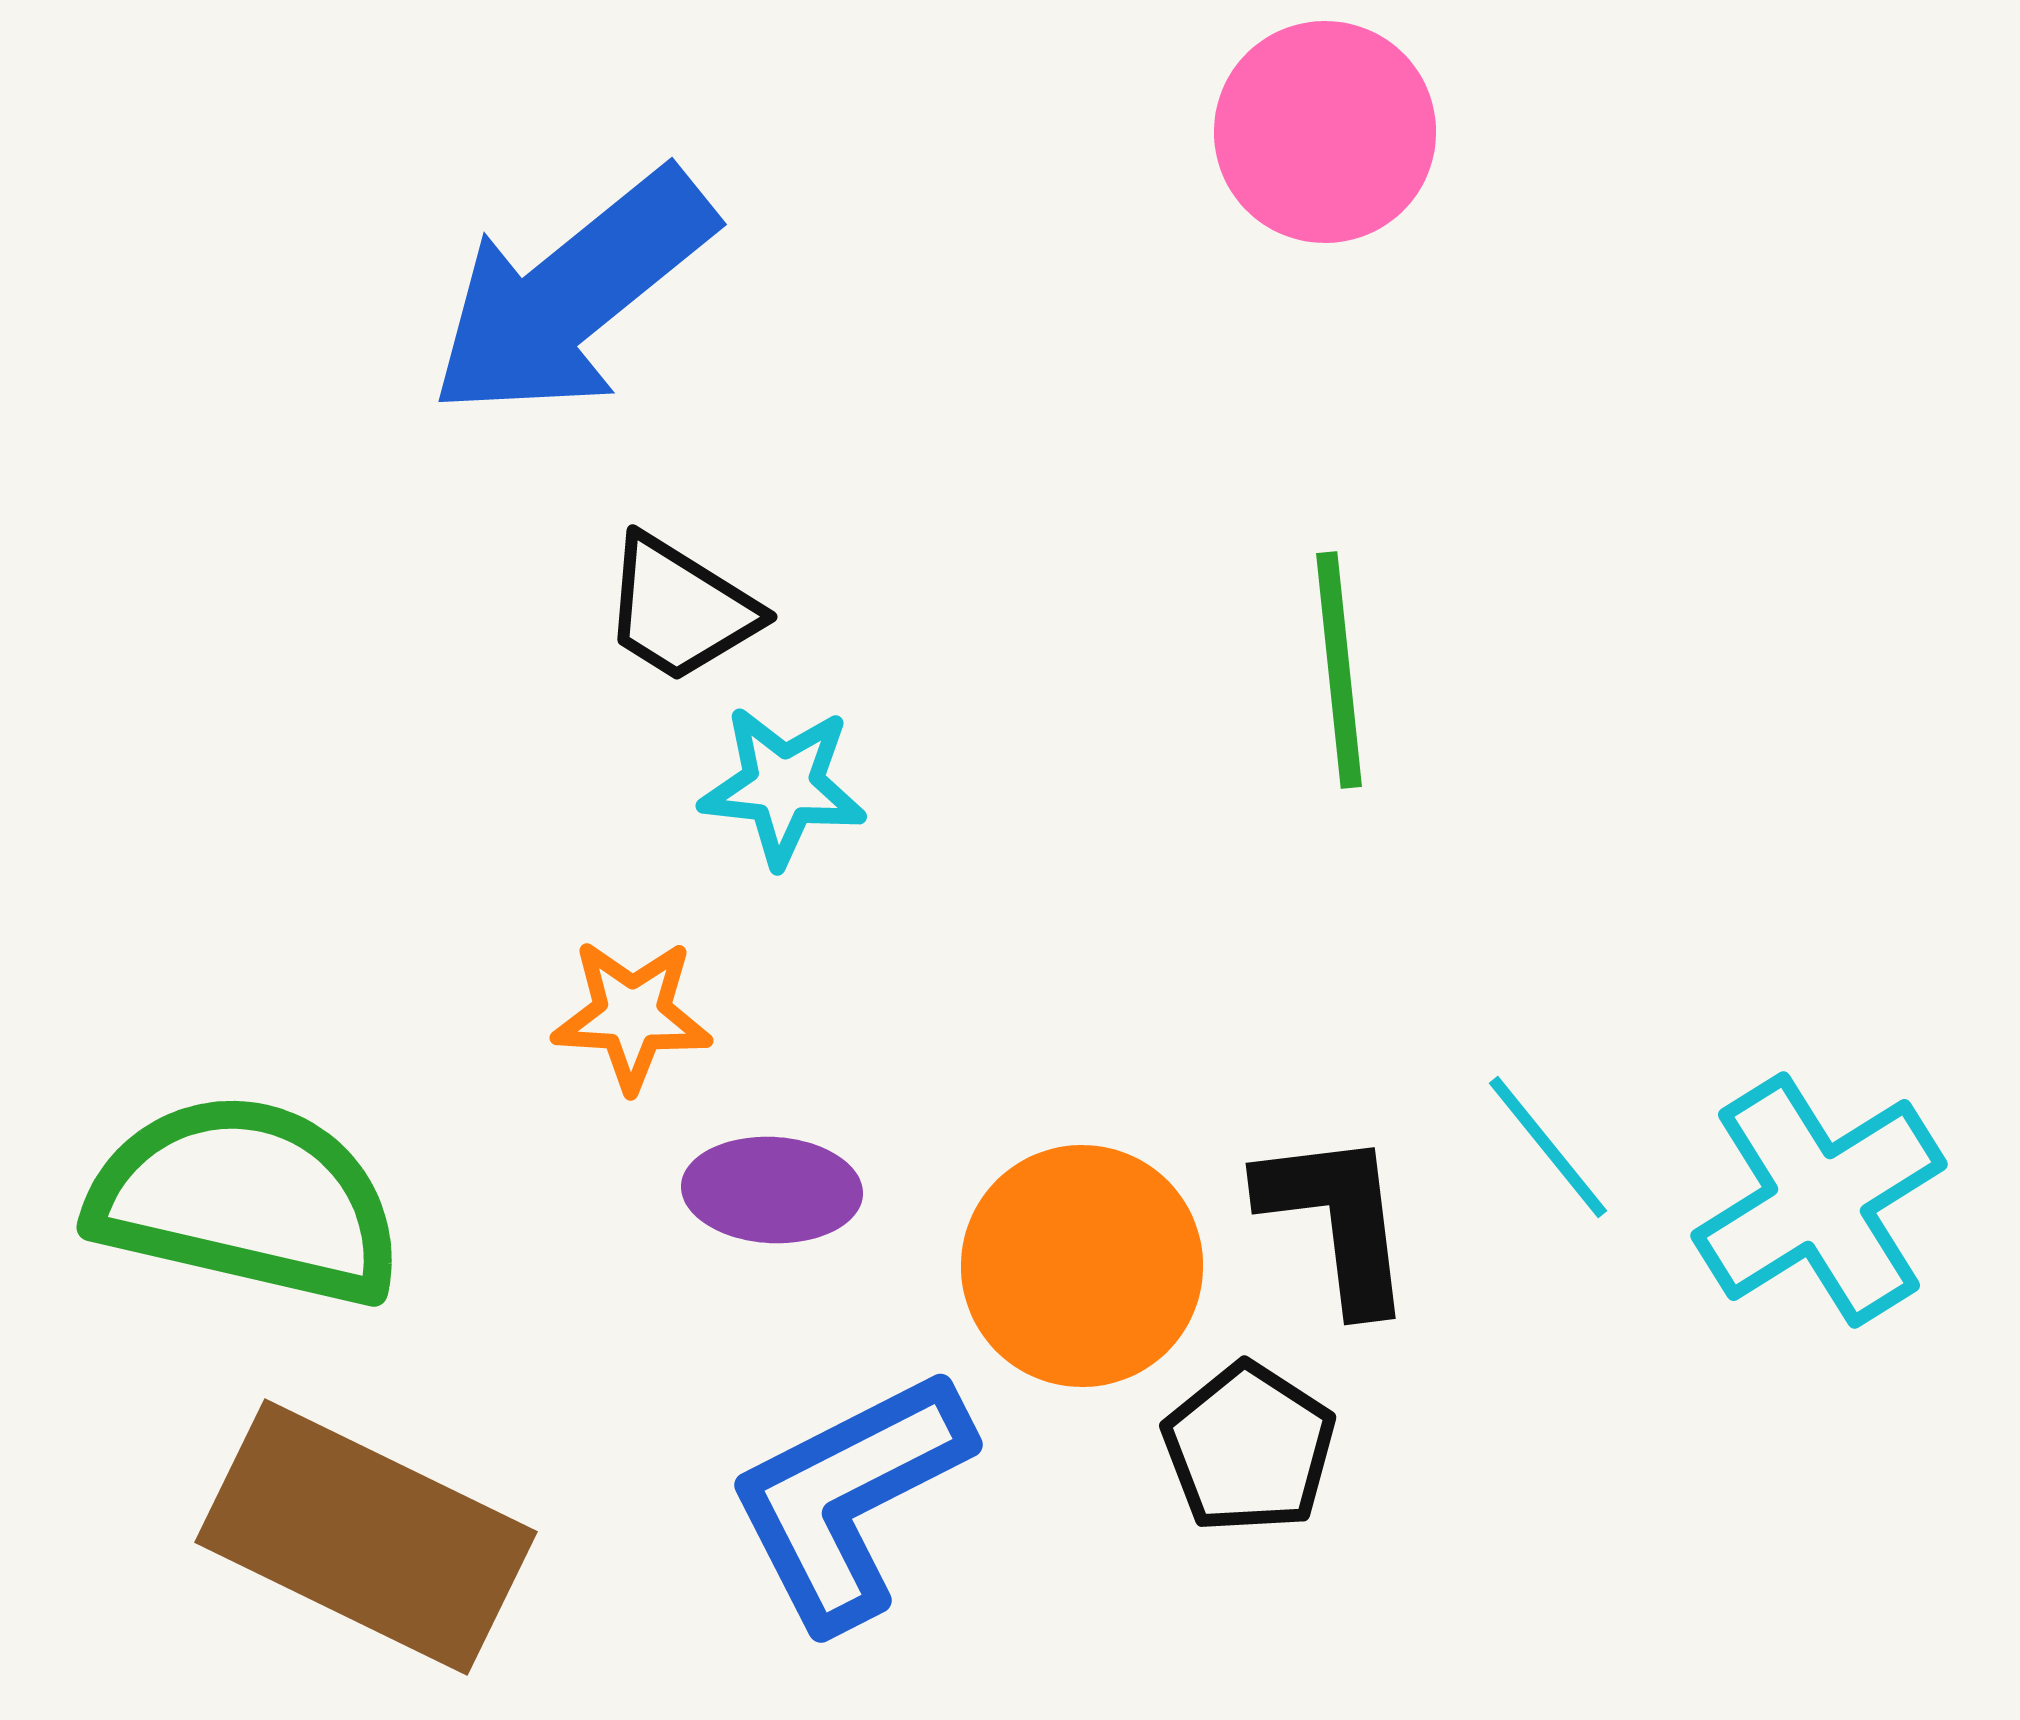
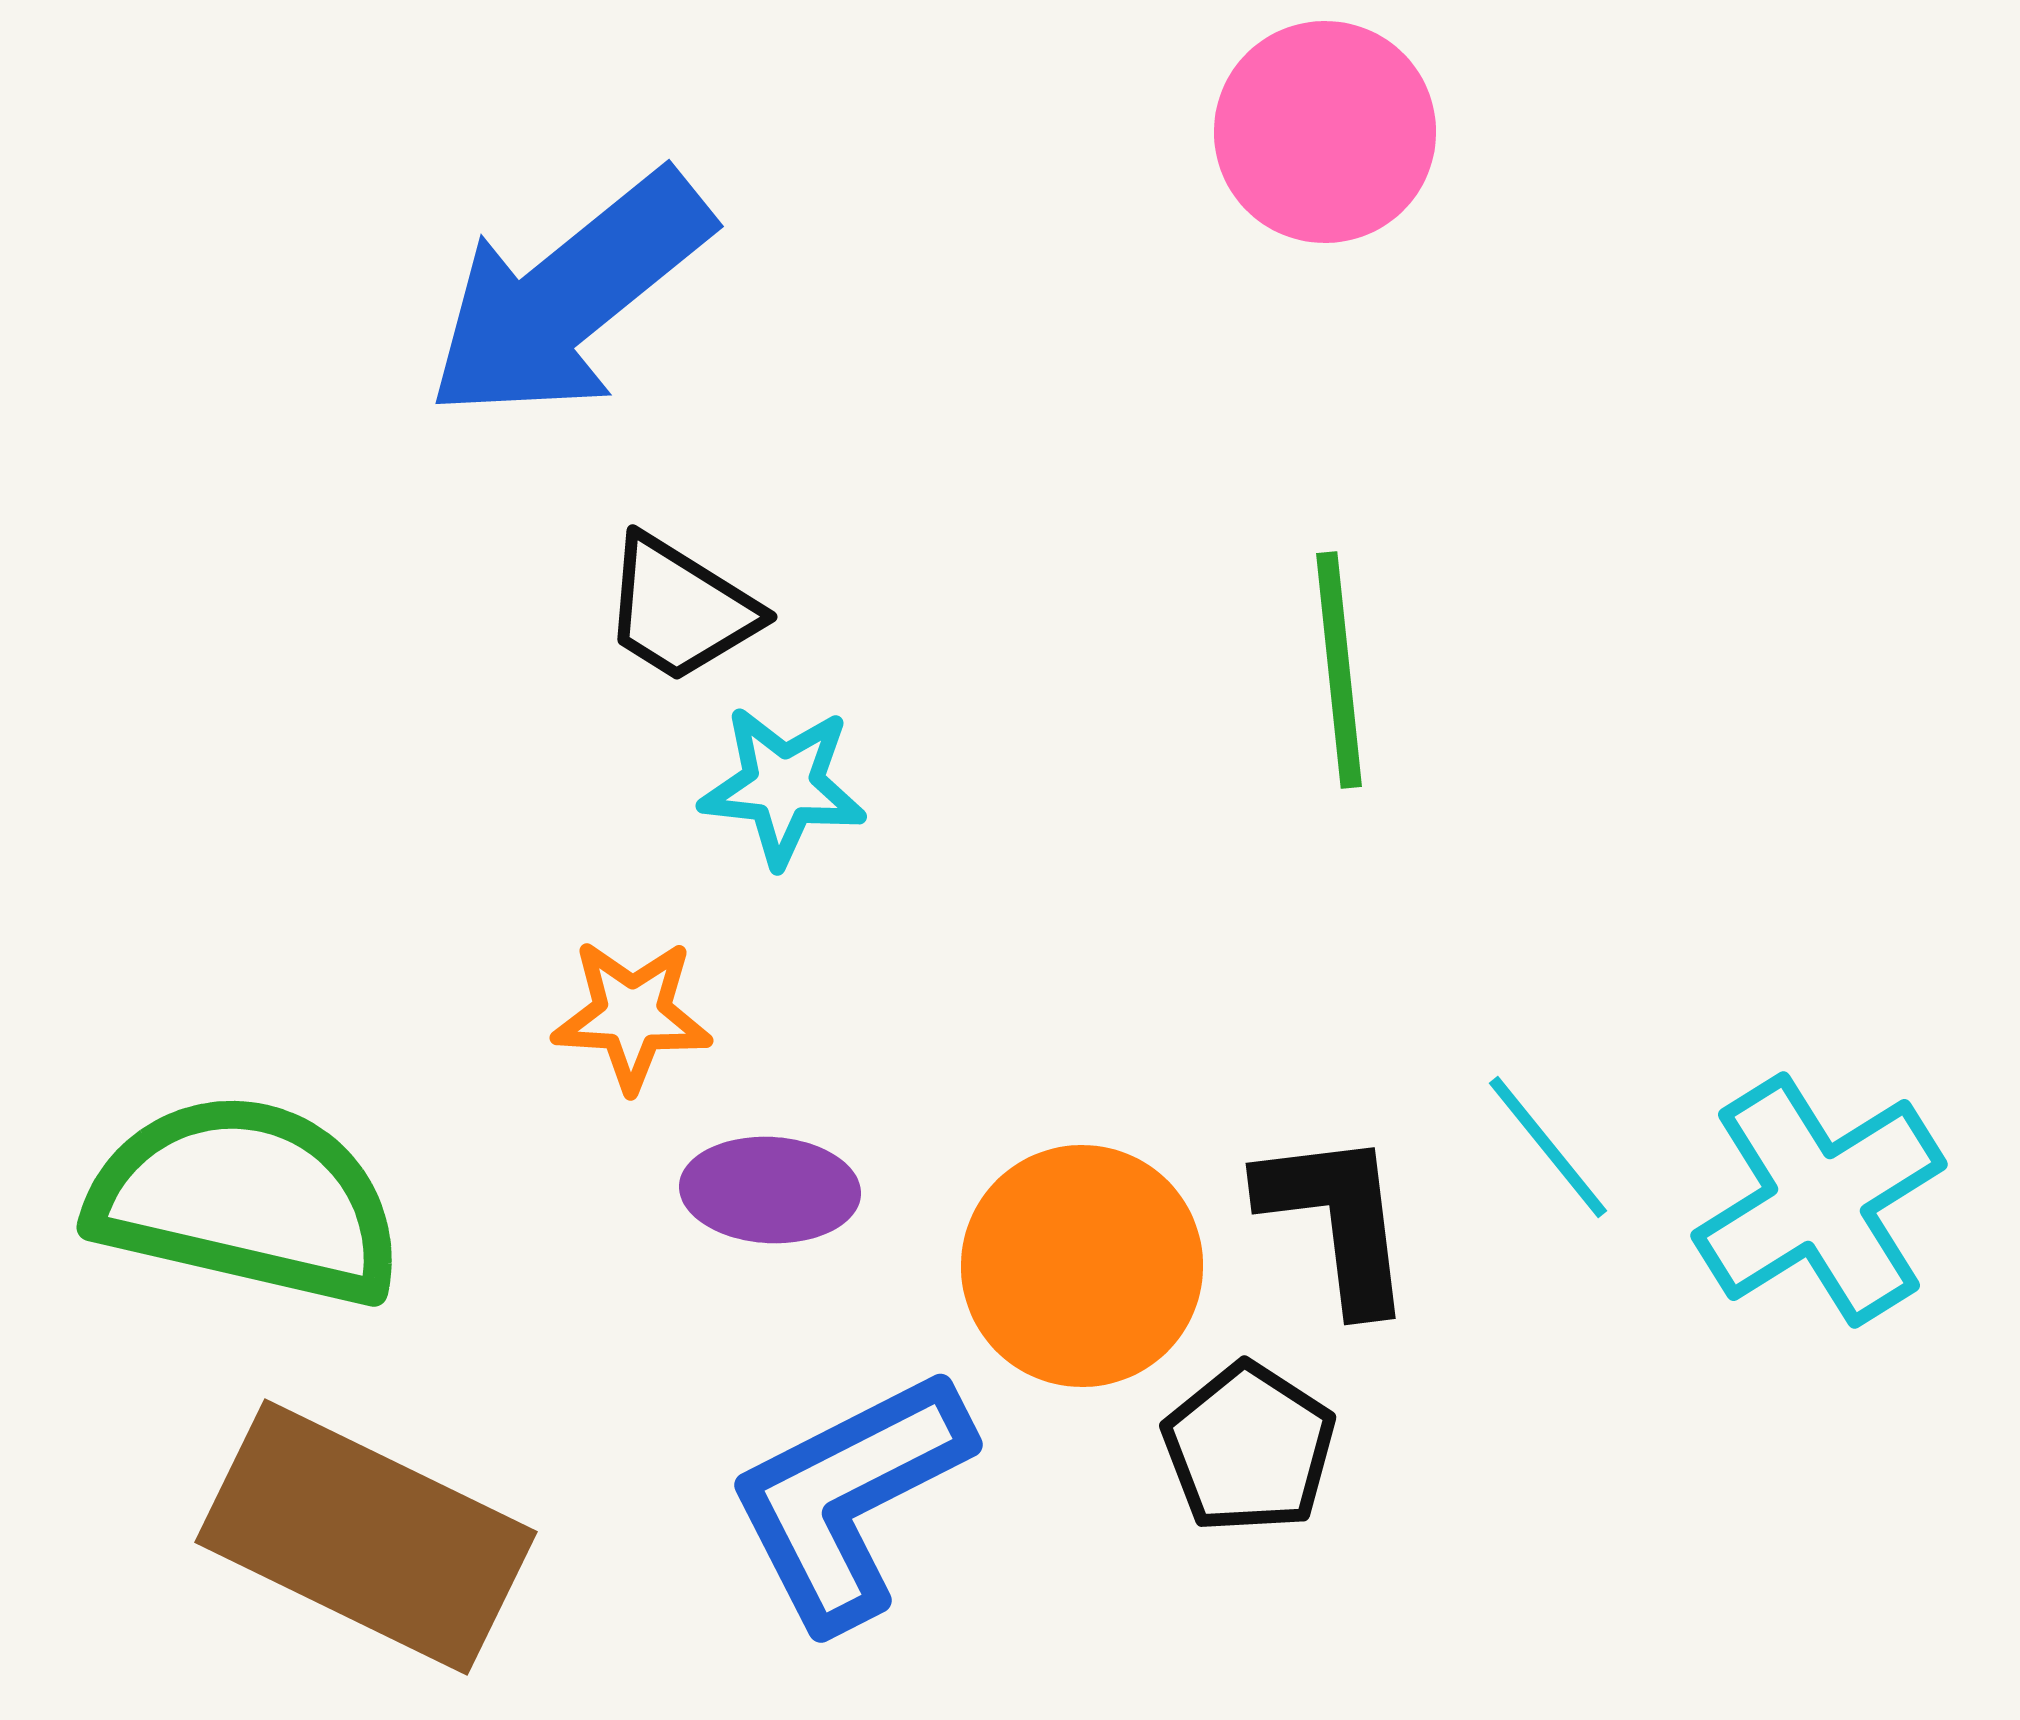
blue arrow: moved 3 px left, 2 px down
purple ellipse: moved 2 px left
